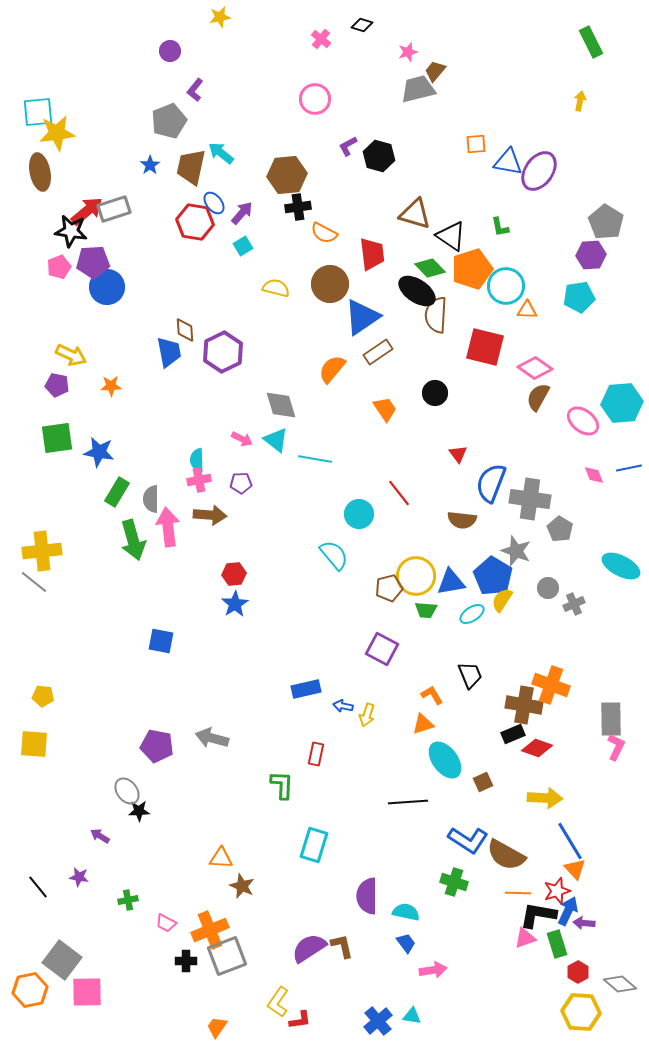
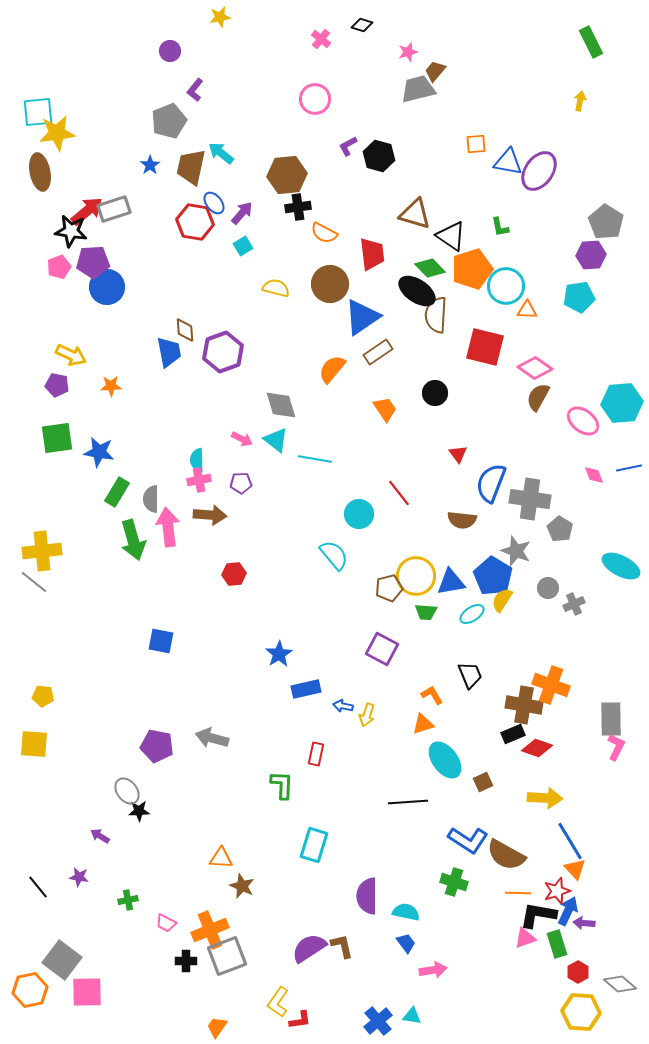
purple hexagon at (223, 352): rotated 6 degrees clockwise
blue star at (235, 604): moved 44 px right, 50 px down
green trapezoid at (426, 610): moved 2 px down
